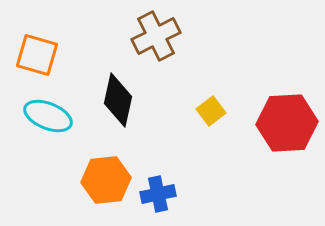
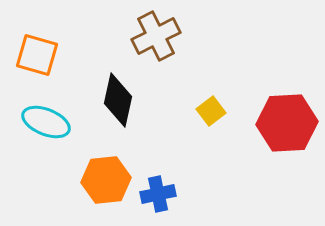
cyan ellipse: moved 2 px left, 6 px down
